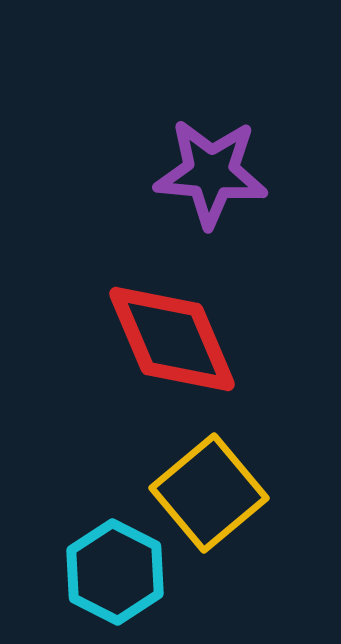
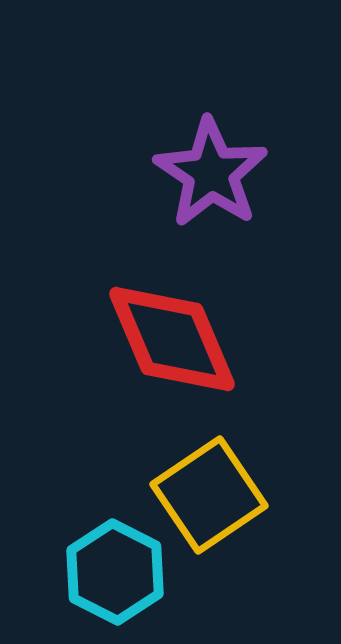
purple star: rotated 29 degrees clockwise
yellow square: moved 2 px down; rotated 6 degrees clockwise
